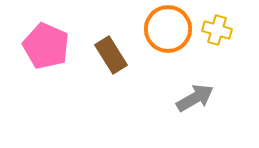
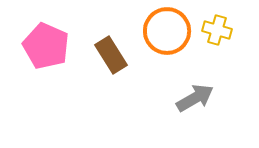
orange circle: moved 1 px left, 2 px down
